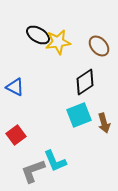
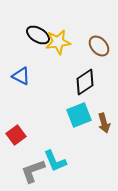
blue triangle: moved 6 px right, 11 px up
